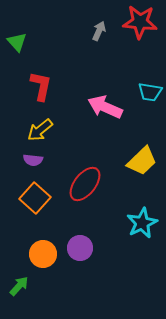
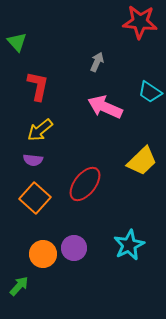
gray arrow: moved 2 px left, 31 px down
red L-shape: moved 3 px left
cyan trapezoid: rotated 25 degrees clockwise
cyan star: moved 13 px left, 22 px down
purple circle: moved 6 px left
